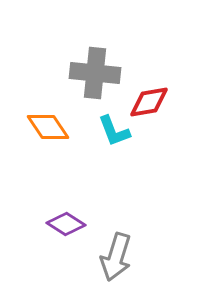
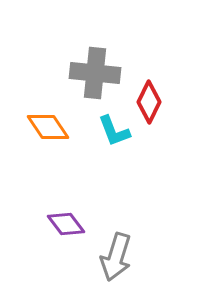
red diamond: rotated 54 degrees counterclockwise
purple diamond: rotated 21 degrees clockwise
